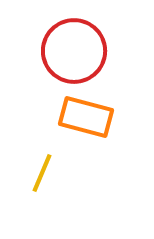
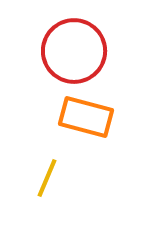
yellow line: moved 5 px right, 5 px down
